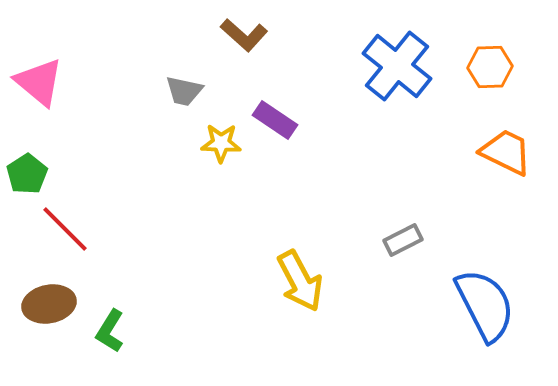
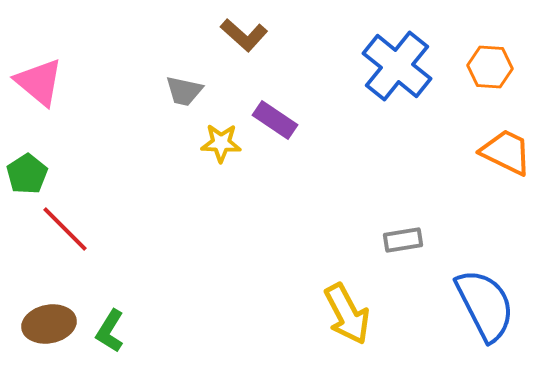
orange hexagon: rotated 6 degrees clockwise
gray rectangle: rotated 18 degrees clockwise
yellow arrow: moved 47 px right, 33 px down
brown ellipse: moved 20 px down
